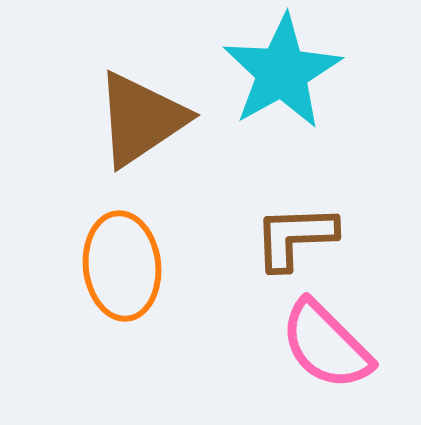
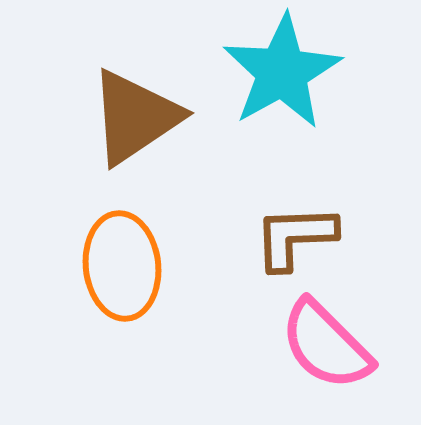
brown triangle: moved 6 px left, 2 px up
